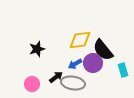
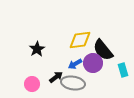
black star: rotated 14 degrees counterclockwise
